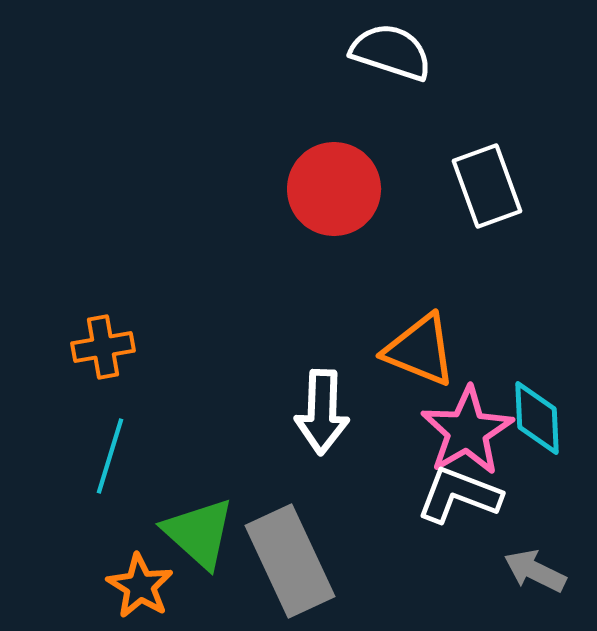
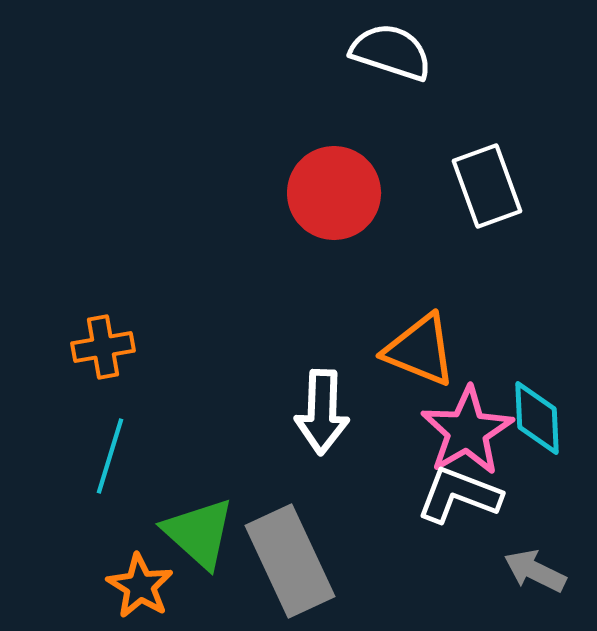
red circle: moved 4 px down
